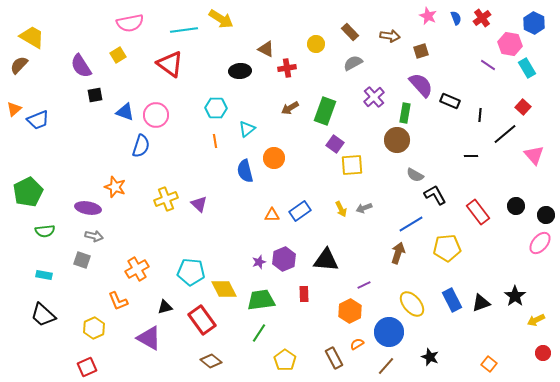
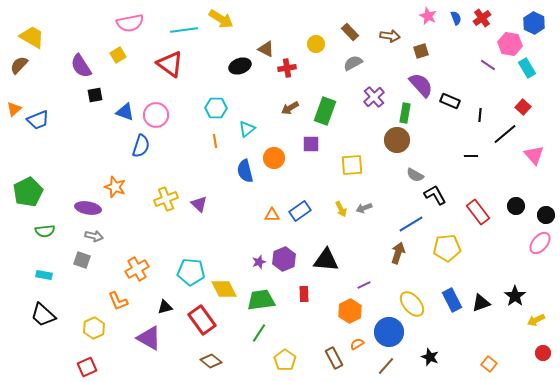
black ellipse at (240, 71): moved 5 px up; rotated 15 degrees counterclockwise
purple square at (335, 144): moved 24 px left; rotated 36 degrees counterclockwise
